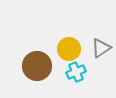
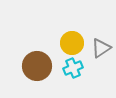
yellow circle: moved 3 px right, 6 px up
cyan cross: moved 3 px left, 4 px up
